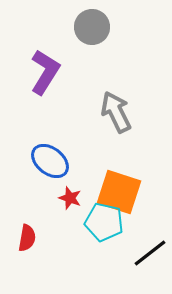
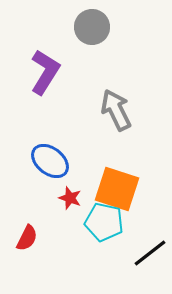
gray arrow: moved 2 px up
orange square: moved 2 px left, 3 px up
red semicircle: rotated 16 degrees clockwise
